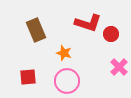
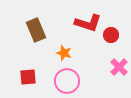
red circle: moved 1 px down
